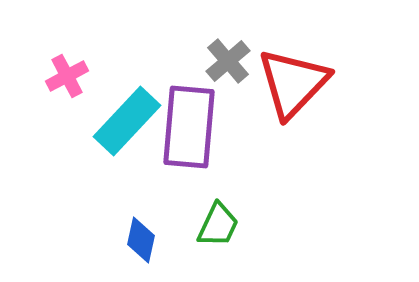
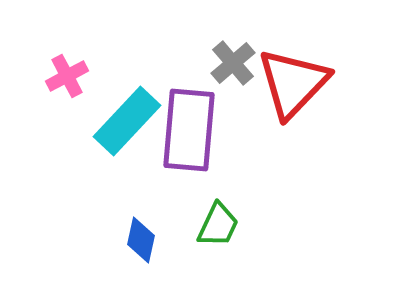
gray cross: moved 5 px right, 2 px down
purple rectangle: moved 3 px down
